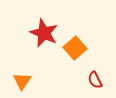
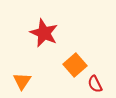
orange square: moved 17 px down
red semicircle: moved 4 px down
